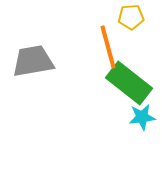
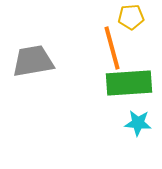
orange line: moved 4 px right, 1 px down
green rectangle: rotated 42 degrees counterclockwise
cyan star: moved 4 px left, 6 px down; rotated 12 degrees clockwise
